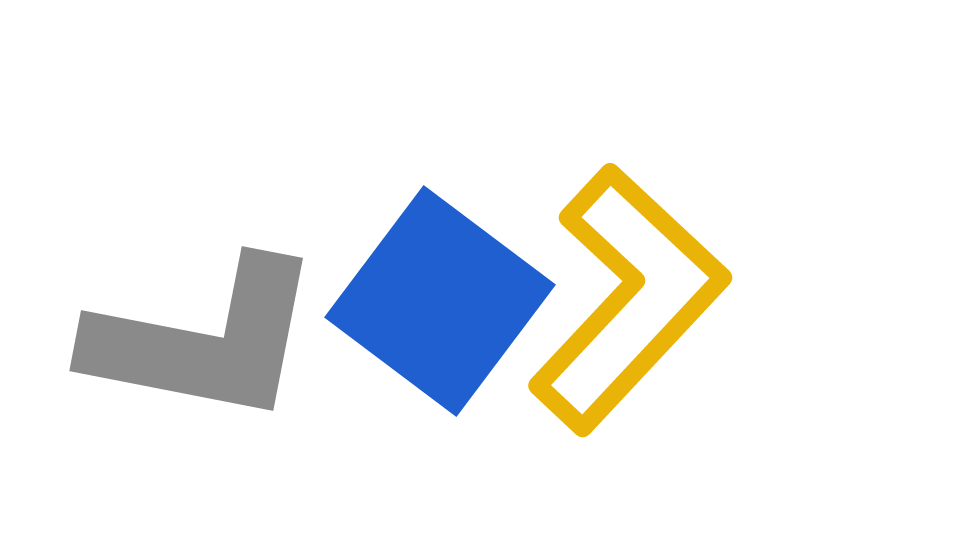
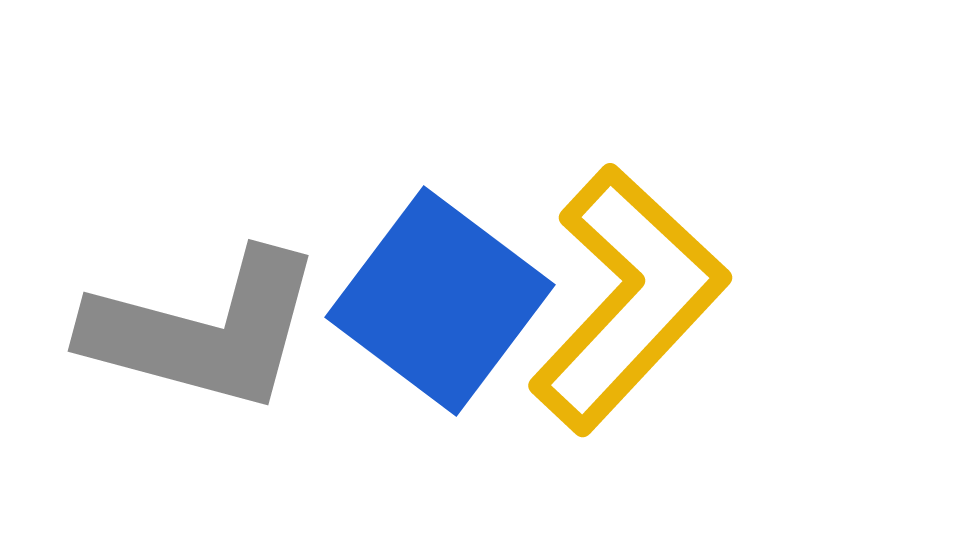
gray L-shape: moved 10 px up; rotated 4 degrees clockwise
